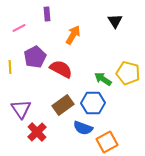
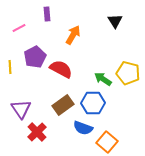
orange square: rotated 20 degrees counterclockwise
